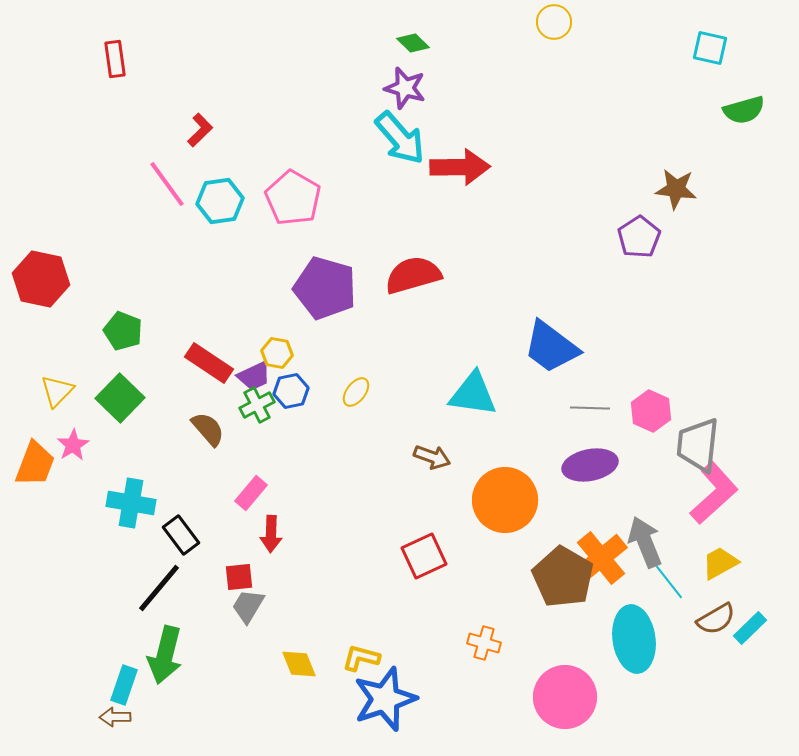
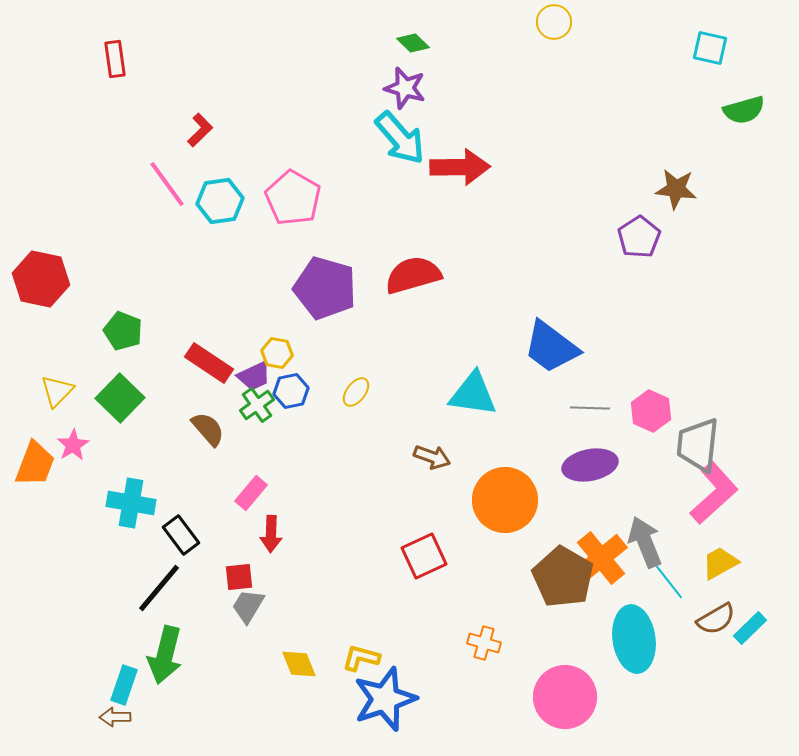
green cross at (257, 405): rotated 8 degrees counterclockwise
